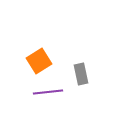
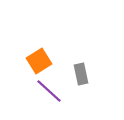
purple line: moved 1 px right, 1 px up; rotated 48 degrees clockwise
